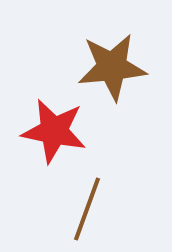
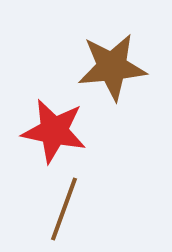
brown line: moved 23 px left
